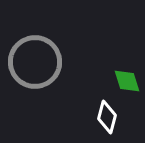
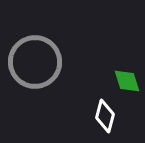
white diamond: moved 2 px left, 1 px up
